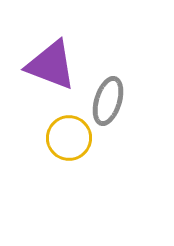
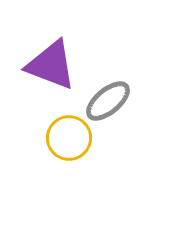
gray ellipse: rotated 33 degrees clockwise
